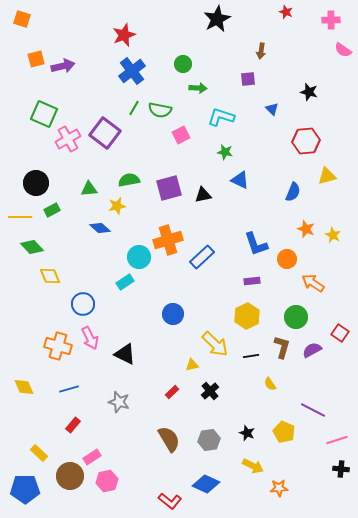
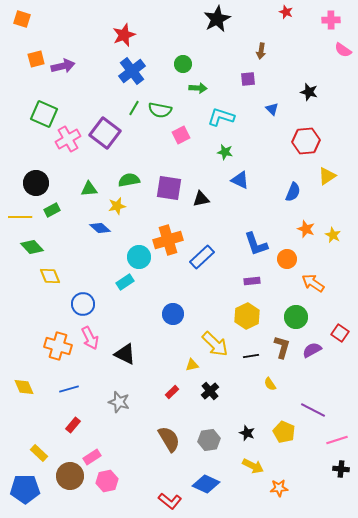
yellow triangle at (327, 176): rotated 18 degrees counterclockwise
purple square at (169, 188): rotated 24 degrees clockwise
black triangle at (203, 195): moved 2 px left, 4 px down
